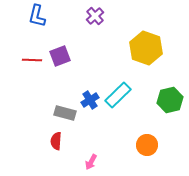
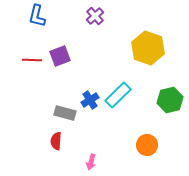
yellow hexagon: moved 2 px right
pink arrow: rotated 14 degrees counterclockwise
